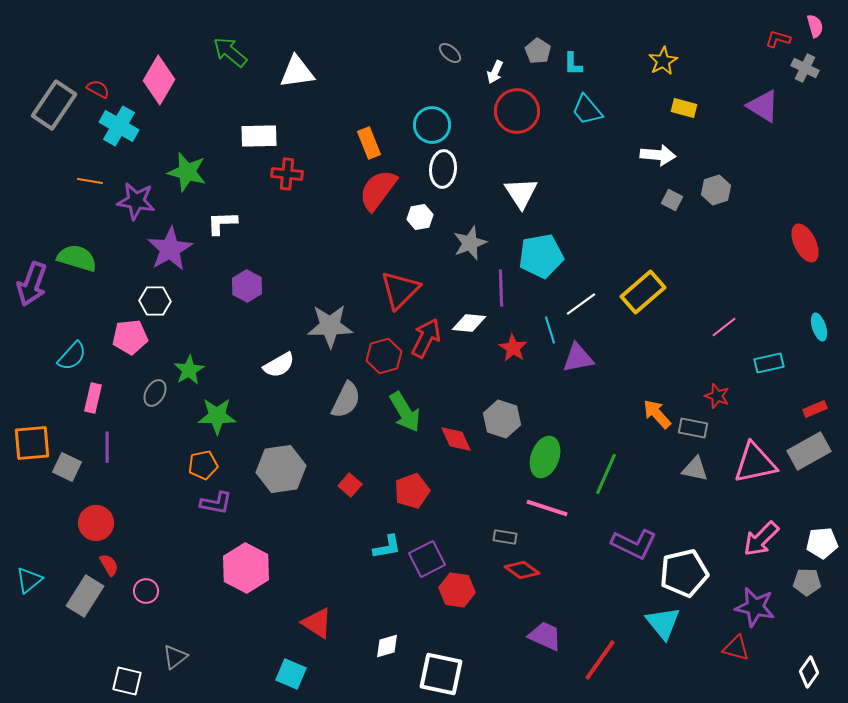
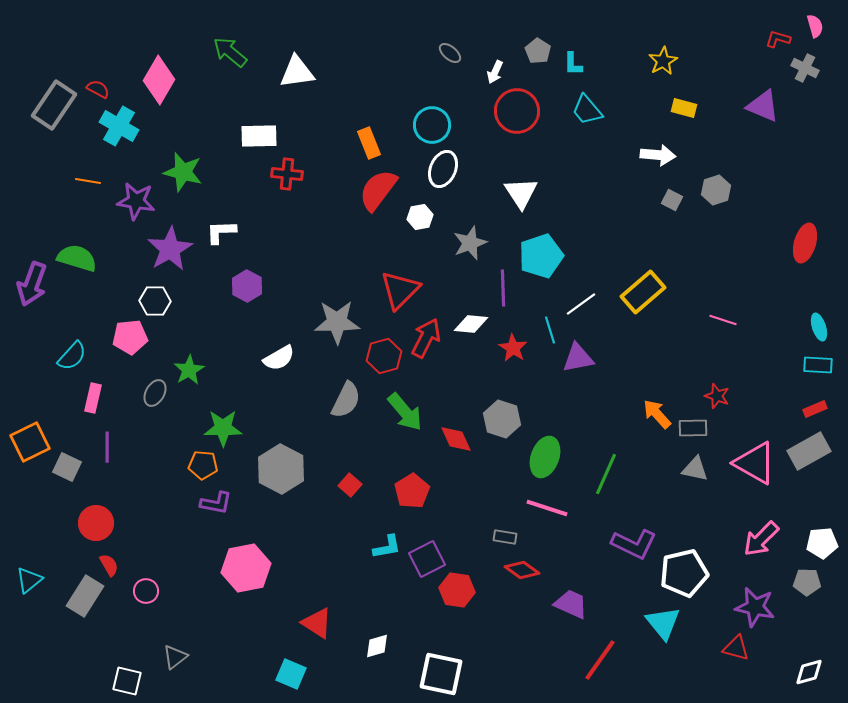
purple triangle at (763, 106): rotated 9 degrees counterclockwise
white ellipse at (443, 169): rotated 18 degrees clockwise
green star at (187, 172): moved 4 px left
orange line at (90, 181): moved 2 px left
white L-shape at (222, 223): moved 1 px left, 9 px down
red ellipse at (805, 243): rotated 42 degrees clockwise
cyan pentagon at (541, 256): rotated 9 degrees counterclockwise
purple line at (501, 288): moved 2 px right
white diamond at (469, 323): moved 2 px right, 1 px down
gray star at (330, 326): moved 7 px right, 4 px up
pink line at (724, 327): moved 1 px left, 7 px up; rotated 56 degrees clockwise
cyan rectangle at (769, 363): moved 49 px right, 2 px down; rotated 16 degrees clockwise
white semicircle at (279, 365): moved 7 px up
green arrow at (405, 412): rotated 9 degrees counterclockwise
green star at (217, 416): moved 6 px right, 12 px down
gray rectangle at (693, 428): rotated 12 degrees counterclockwise
orange square at (32, 443): moved 2 px left, 1 px up; rotated 21 degrees counterclockwise
pink triangle at (755, 463): rotated 42 degrees clockwise
orange pentagon at (203, 465): rotated 16 degrees clockwise
gray hexagon at (281, 469): rotated 24 degrees counterclockwise
red pentagon at (412, 491): rotated 12 degrees counterclockwise
pink hexagon at (246, 568): rotated 21 degrees clockwise
purple trapezoid at (545, 636): moved 26 px right, 32 px up
white diamond at (387, 646): moved 10 px left
white diamond at (809, 672): rotated 40 degrees clockwise
